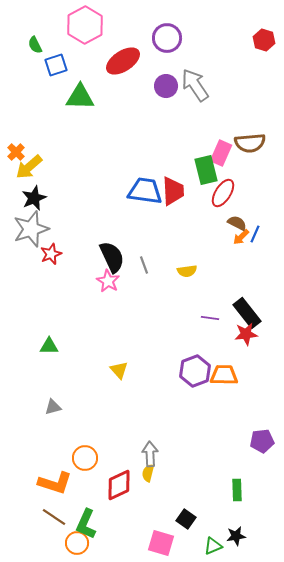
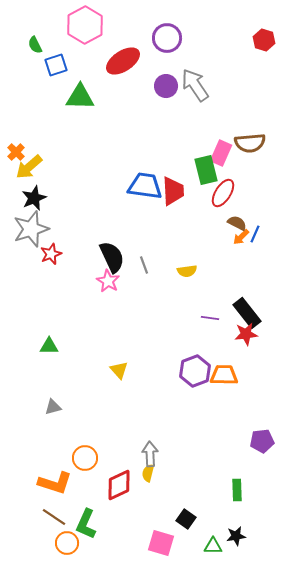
blue trapezoid at (145, 191): moved 5 px up
orange circle at (77, 543): moved 10 px left
green triangle at (213, 546): rotated 24 degrees clockwise
